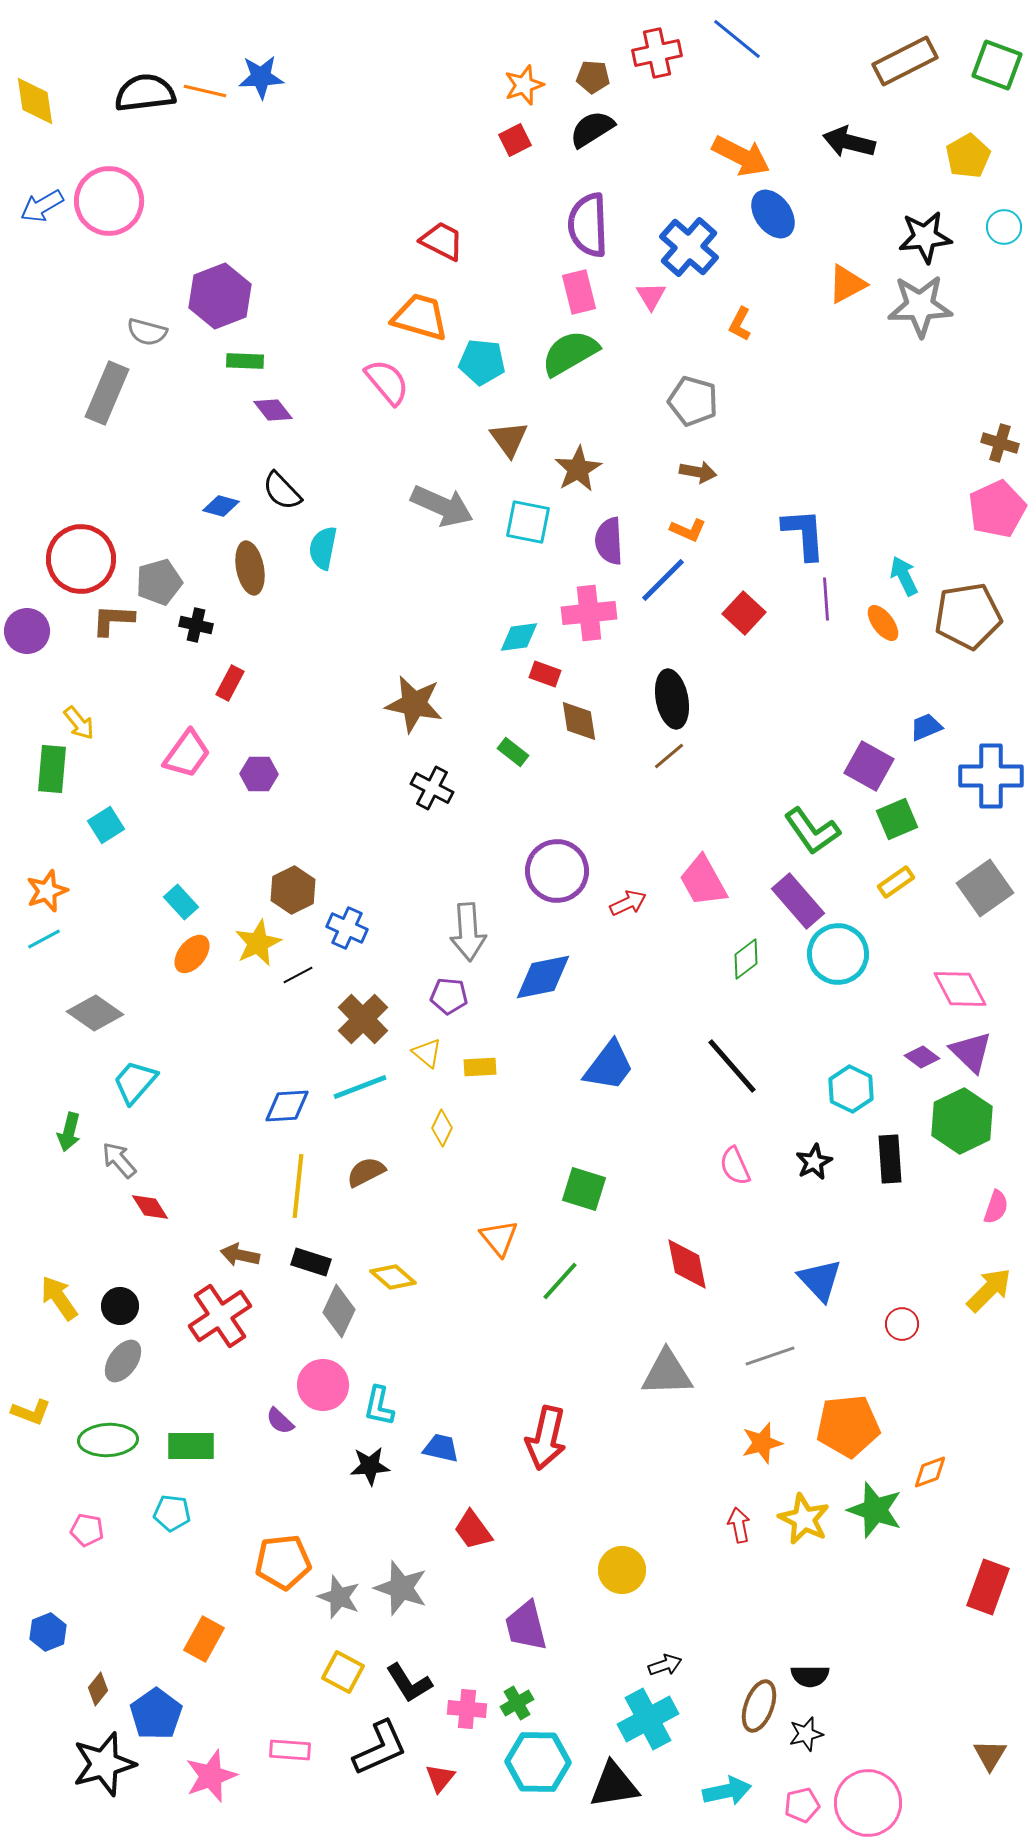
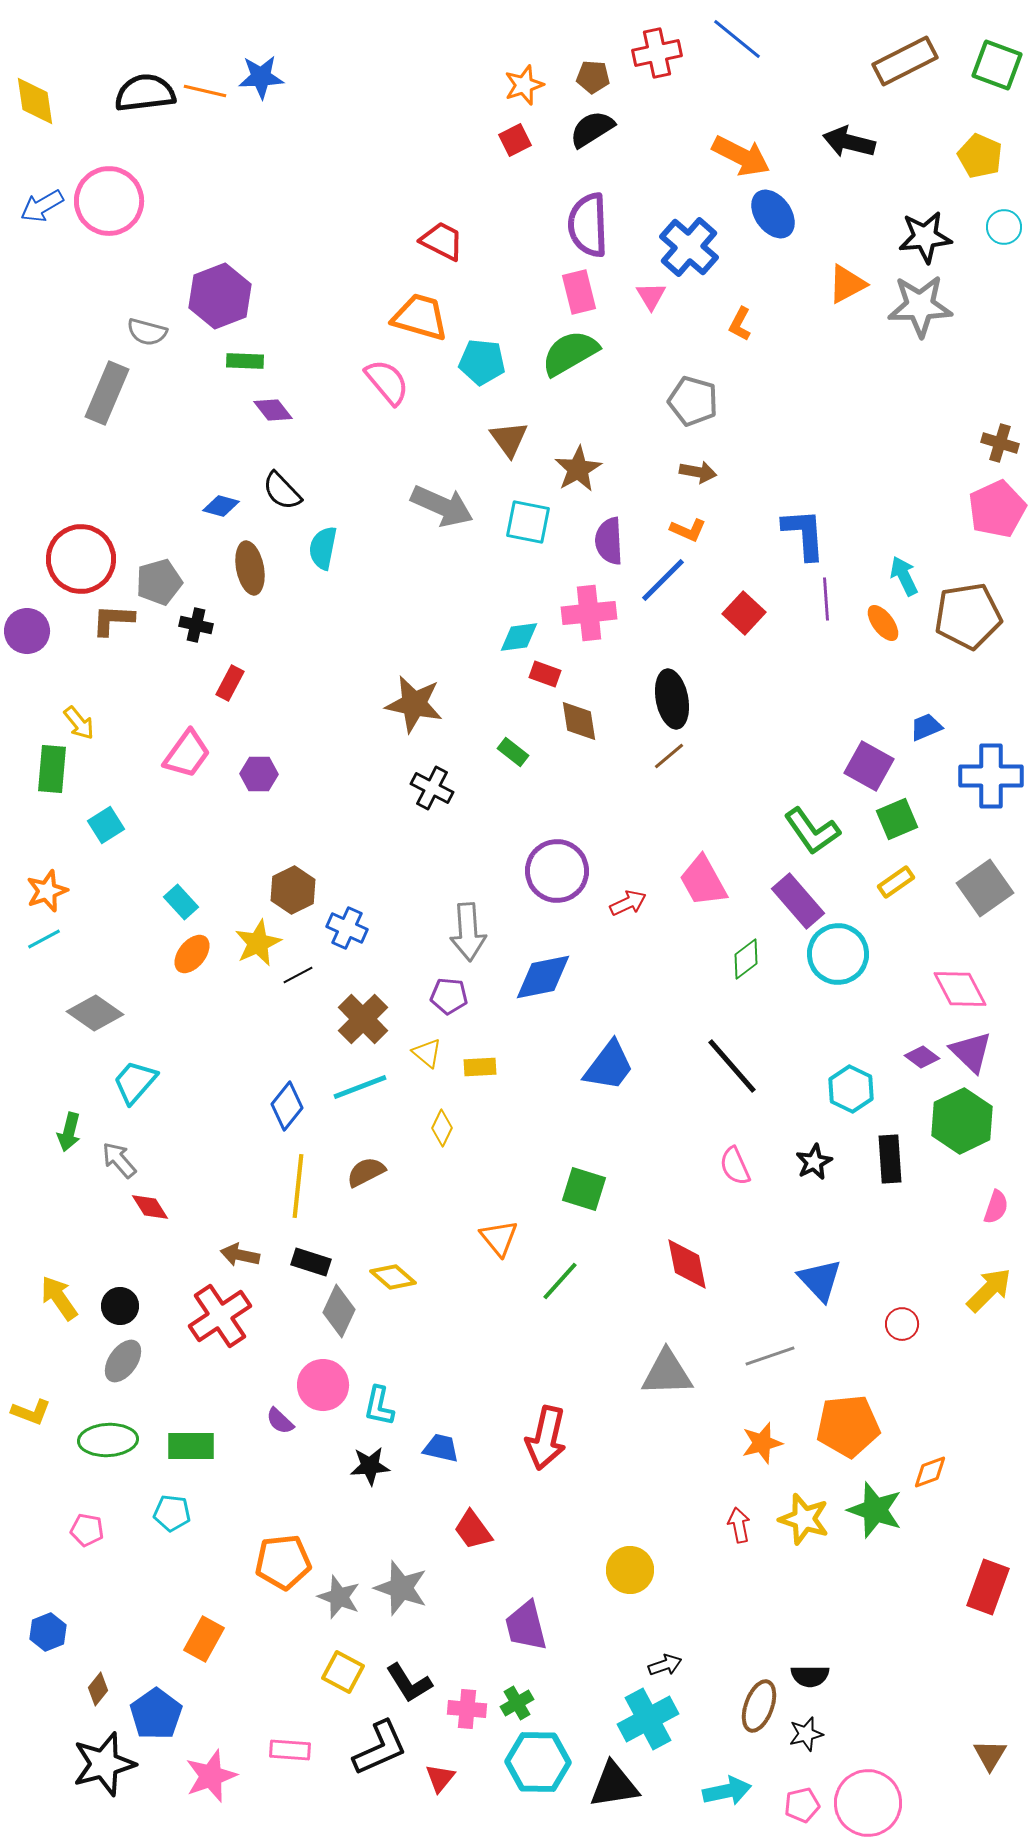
yellow pentagon at (968, 156): moved 12 px right; rotated 18 degrees counterclockwise
blue diamond at (287, 1106): rotated 48 degrees counterclockwise
yellow star at (804, 1519): rotated 9 degrees counterclockwise
yellow circle at (622, 1570): moved 8 px right
